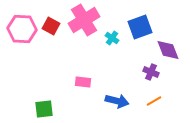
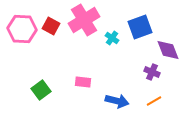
purple cross: moved 1 px right
green square: moved 3 px left, 19 px up; rotated 30 degrees counterclockwise
